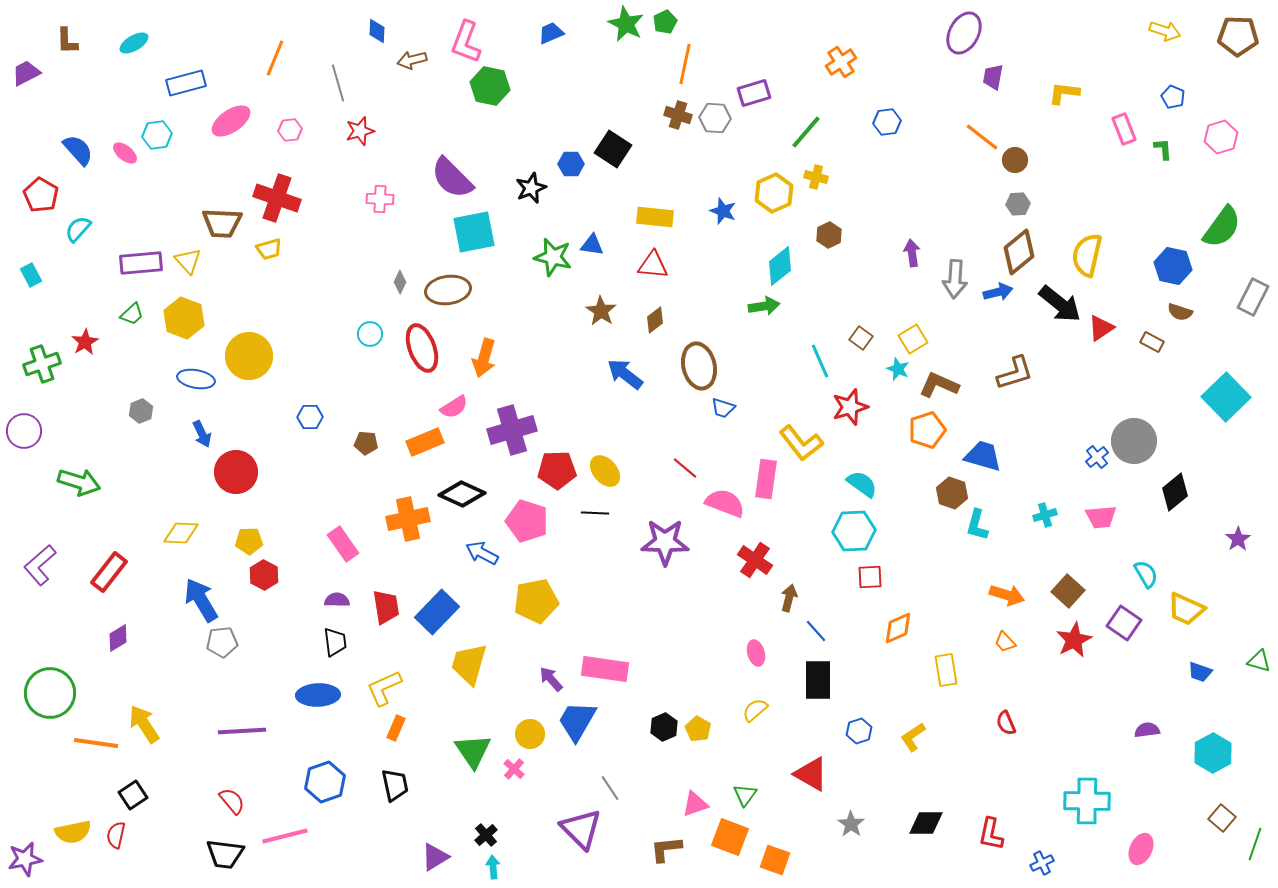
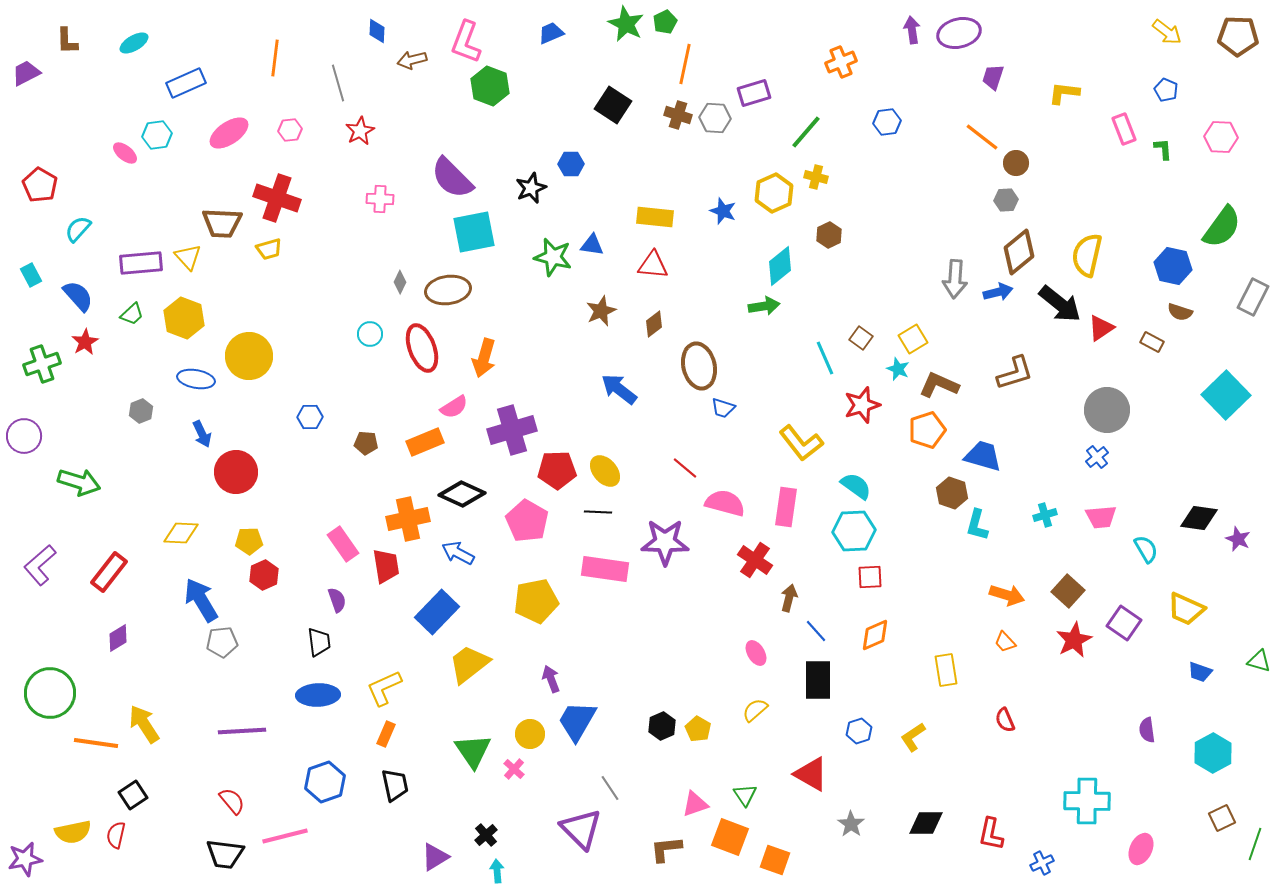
yellow arrow at (1165, 31): moved 2 px right, 1 px down; rotated 20 degrees clockwise
purple ellipse at (964, 33): moved 5 px left; rotated 48 degrees clockwise
orange line at (275, 58): rotated 15 degrees counterclockwise
orange cross at (841, 62): rotated 12 degrees clockwise
purple trapezoid at (993, 77): rotated 8 degrees clockwise
blue rectangle at (186, 83): rotated 9 degrees counterclockwise
green hexagon at (490, 86): rotated 9 degrees clockwise
blue pentagon at (1173, 97): moved 7 px left, 7 px up
pink ellipse at (231, 121): moved 2 px left, 12 px down
red star at (360, 131): rotated 12 degrees counterclockwise
pink hexagon at (1221, 137): rotated 20 degrees clockwise
black square at (613, 149): moved 44 px up
blue semicircle at (78, 150): moved 146 px down
brown circle at (1015, 160): moved 1 px right, 3 px down
red pentagon at (41, 195): moved 1 px left, 10 px up
gray hexagon at (1018, 204): moved 12 px left, 4 px up
purple arrow at (912, 253): moved 223 px up
yellow triangle at (188, 261): moved 4 px up
brown star at (601, 311): rotated 16 degrees clockwise
brown diamond at (655, 320): moved 1 px left, 4 px down
cyan line at (820, 361): moved 5 px right, 3 px up
blue arrow at (625, 374): moved 6 px left, 15 px down
cyan square at (1226, 397): moved 2 px up
red star at (850, 407): moved 12 px right, 2 px up
purple circle at (24, 431): moved 5 px down
gray circle at (1134, 441): moved 27 px left, 31 px up
pink rectangle at (766, 479): moved 20 px right, 28 px down
cyan semicircle at (862, 484): moved 6 px left, 2 px down
black diamond at (1175, 492): moved 24 px right, 26 px down; rotated 48 degrees clockwise
pink semicircle at (725, 503): rotated 6 degrees counterclockwise
black line at (595, 513): moved 3 px right, 1 px up
pink pentagon at (527, 521): rotated 12 degrees clockwise
purple star at (1238, 539): rotated 15 degrees counterclockwise
blue arrow at (482, 553): moved 24 px left
cyan semicircle at (1146, 574): moved 25 px up
red hexagon at (264, 575): rotated 8 degrees clockwise
purple semicircle at (337, 600): rotated 70 degrees clockwise
red trapezoid at (386, 607): moved 41 px up
orange diamond at (898, 628): moved 23 px left, 7 px down
black trapezoid at (335, 642): moved 16 px left
pink ellipse at (756, 653): rotated 15 degrees counterclockwise
yellow trapezoid at (469, 664): rotated 36 degrees clockwise
pink rectangle at (605, 669): moved 100 px up
purple arrow at (551, 679): rotated 20 degrees clockwise
red semicircle at (1006, 723): moved 1 px left, 3 px up
black hexagon at (664, 727): moved 2 px left, 1 px up
orange rectangle at (396, 728): moved 10 px left, 6 px down
purple semicircle at (1147, 730): rotated 90 degrees counterclockwise
green triangle at (745, 795): rotated 10 degrees counterclockwise
brown square at (1222, 818): rotated 24 degrees clockwise
cyan arrow at (493, 867): moved 4 px right, 4 px down
